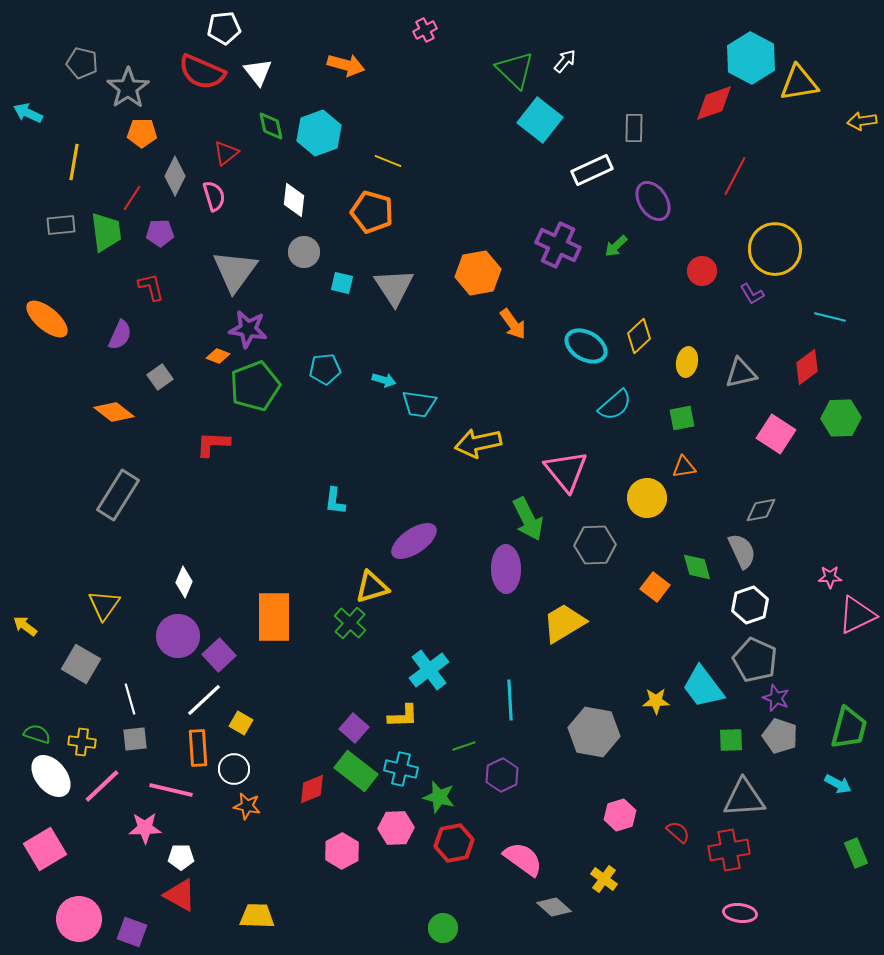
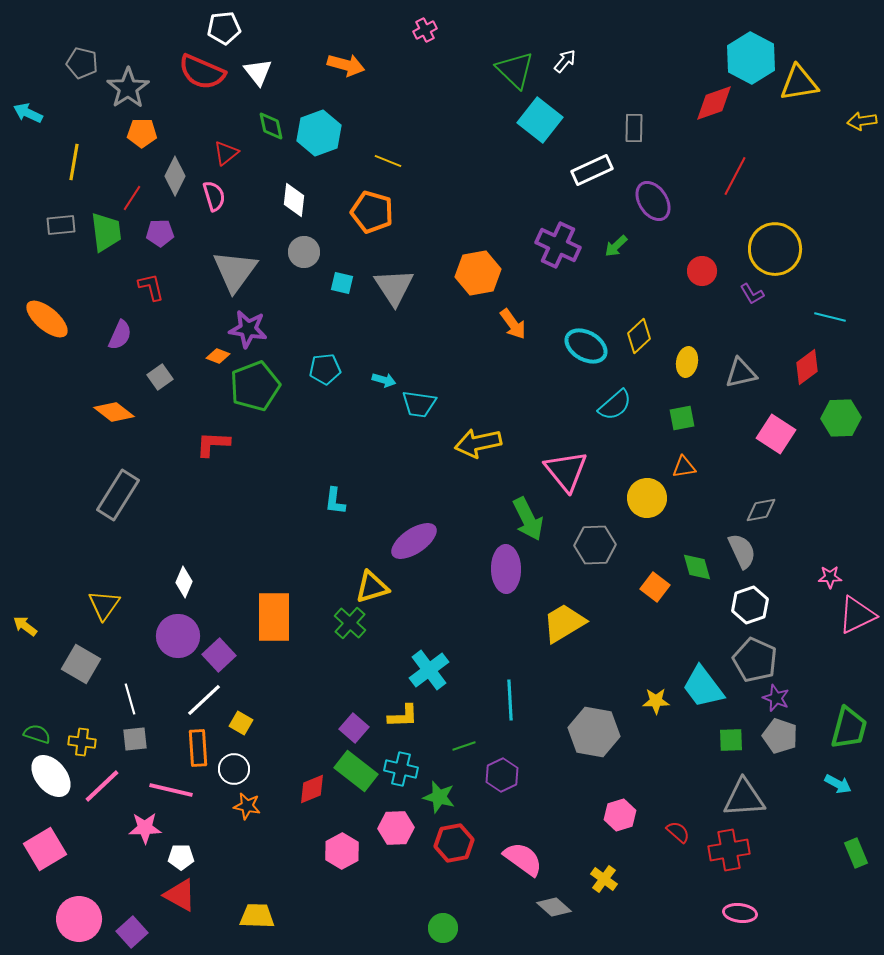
purple square at (132, 932): rotated 28 degrees clockwise
